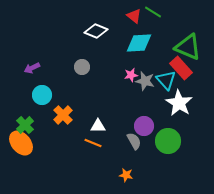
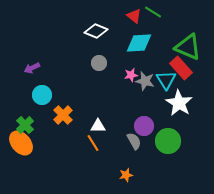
gray circle: moved 17 px right, 4 px up
cyan triangle: rotated 10 degrees clockwise
orange line: rotated 36 degrees clockwise
orange star: rotated 24 degrees counterclockwise
